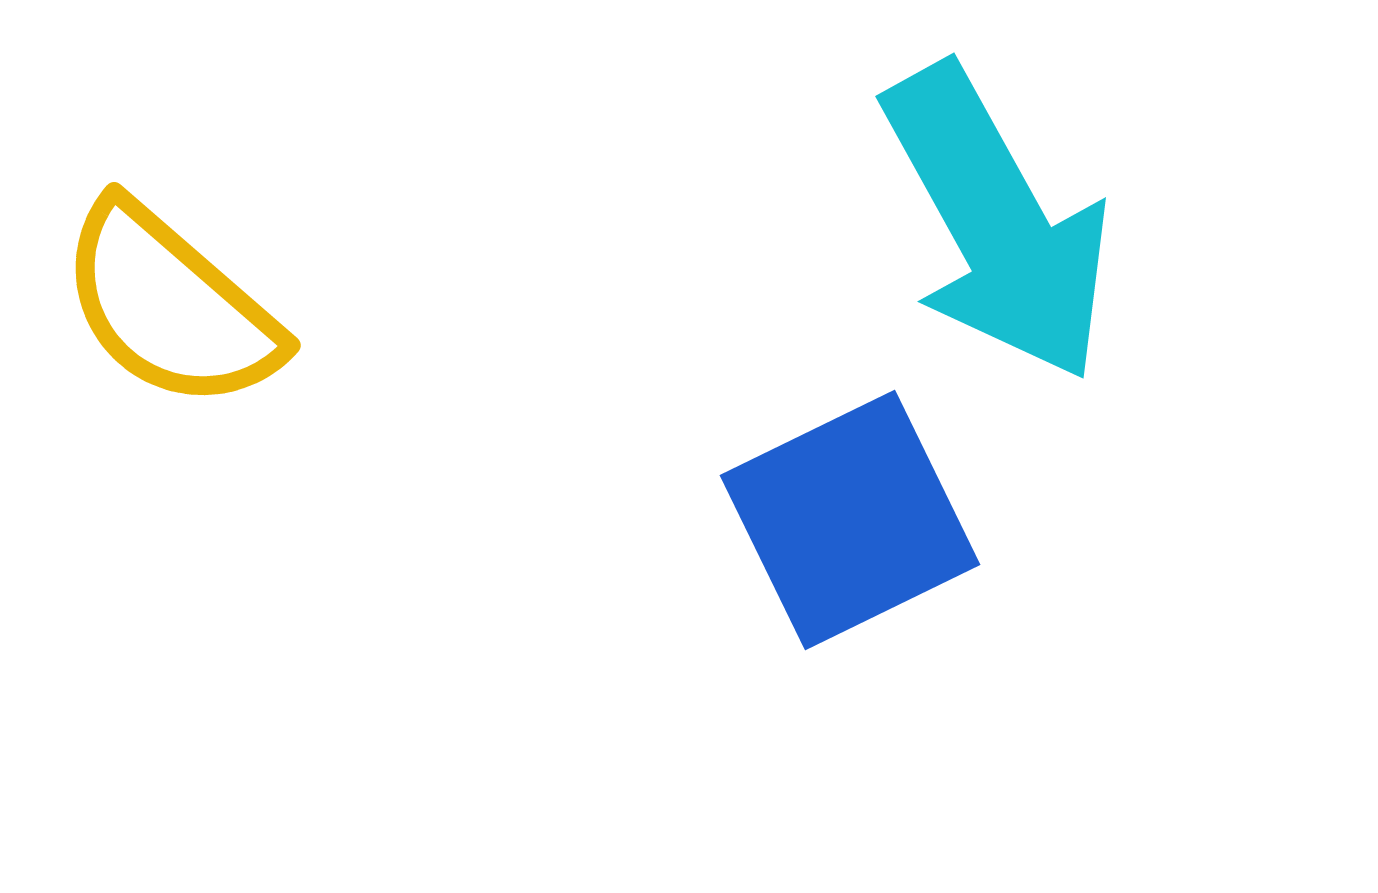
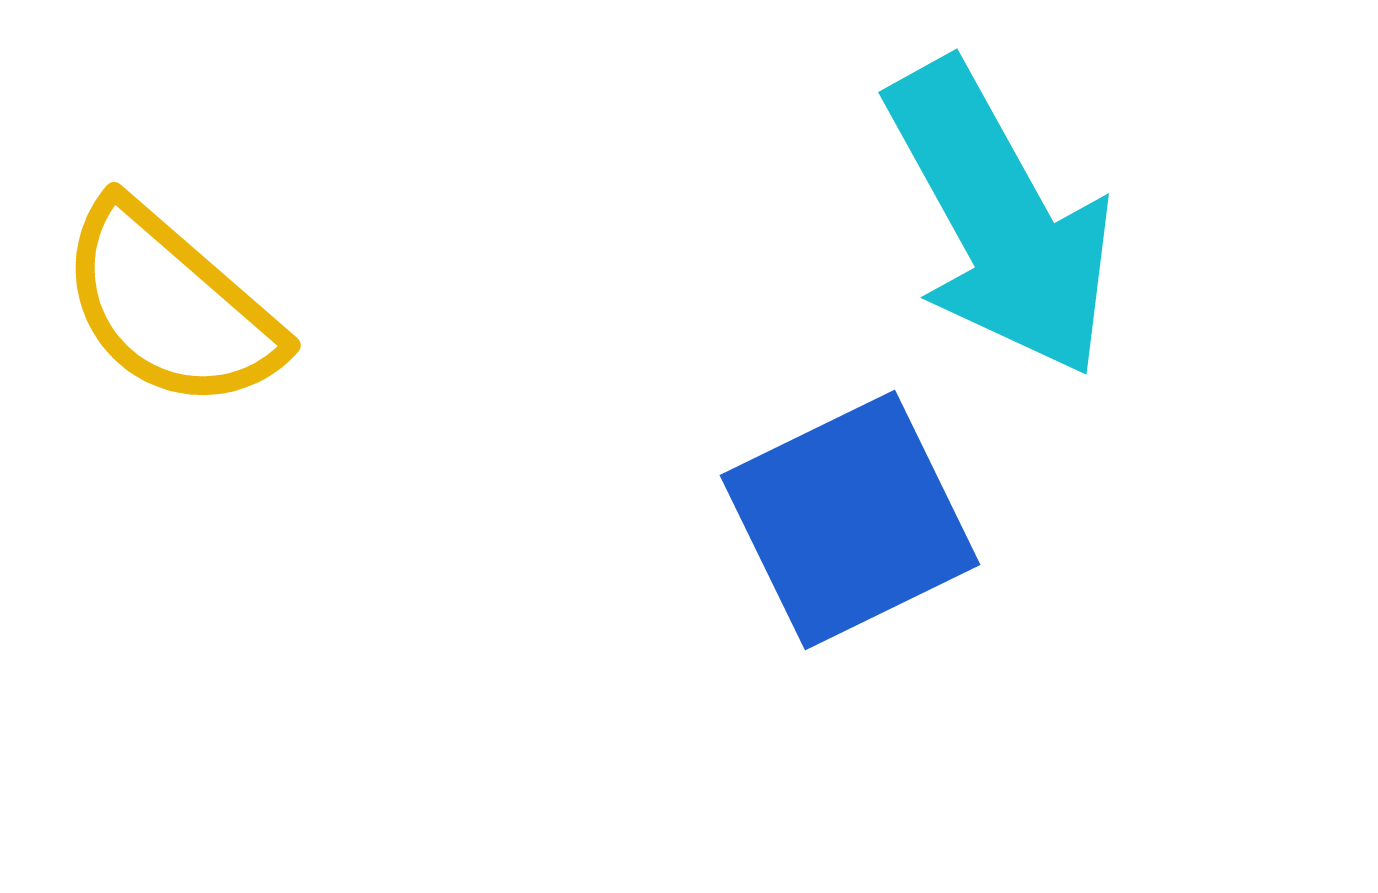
cyan arrow: moved 3 px right, 4 px up
